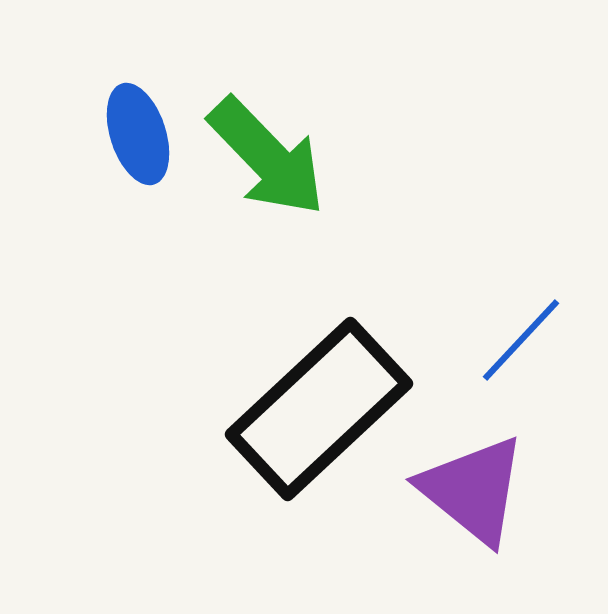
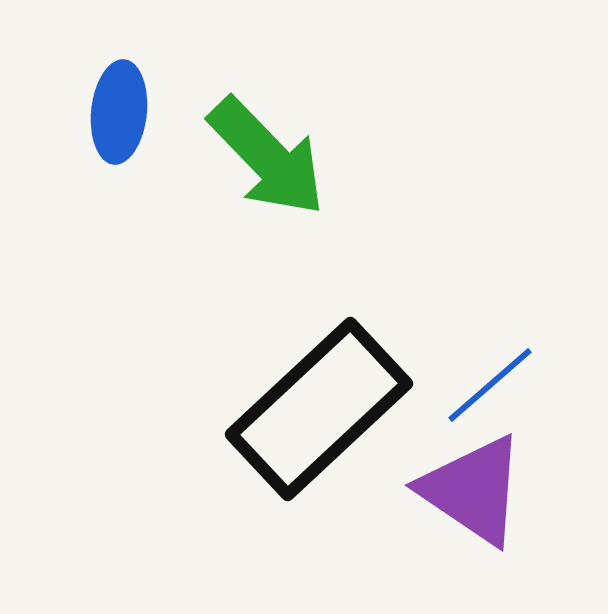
blue ellipse: moved 19 px left, 22 px up; rotated 24 degrees clockwise
blue line: moved 31 px left, 45 px down; rotated 6 degrees clockwise
purple triangle: rotated 5 degrees counterclockwise
